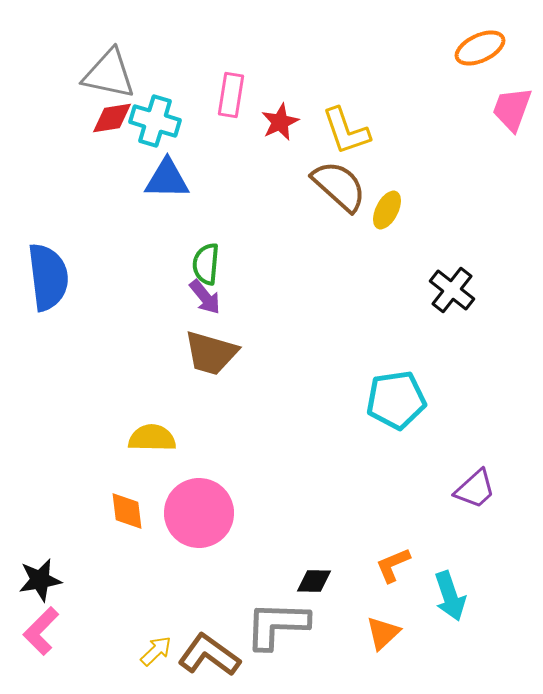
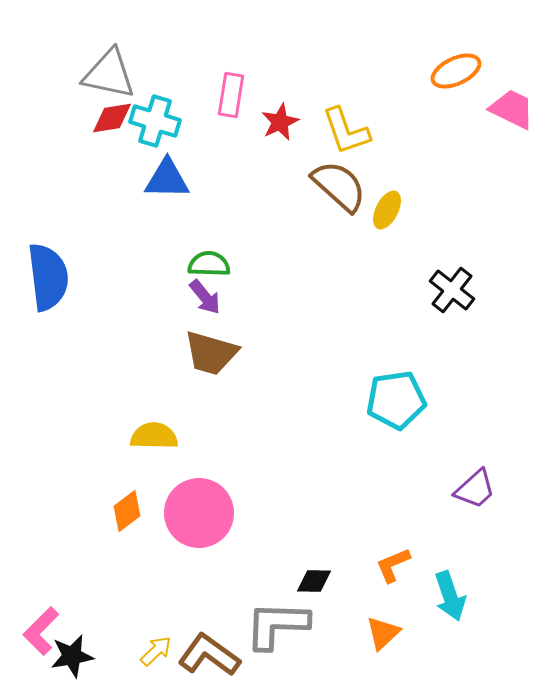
orange ellipse: moved 24 px left, 23 px down
pink trapezoid: rotated 96 degrees clockwise
green semicircle: moved 3 px right; rotated 87 degrees clockwise
yellow semicircle: moved 2 px right, 2 px up
orange diamond: rotated 60 degrees clockwise
black star: moved 32 px right, 76 px down
